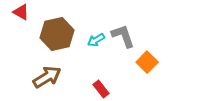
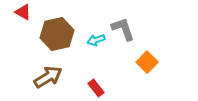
red triangle: moved 2 px right
gray L-shape: moved 7 px up
cyan arrow: rotated 12 degrees clockwise
brown arrow: moved 1 px right
red rectangle: moved 5 px left, 1 px up
